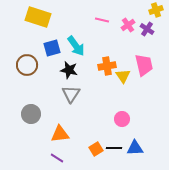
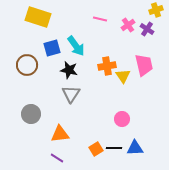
pink line: moved 2 px left, 1 px up
